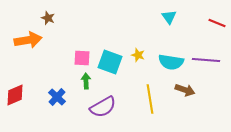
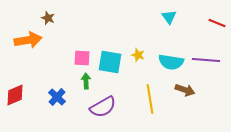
cyan square: rotated 10 degrees counterclockwise
